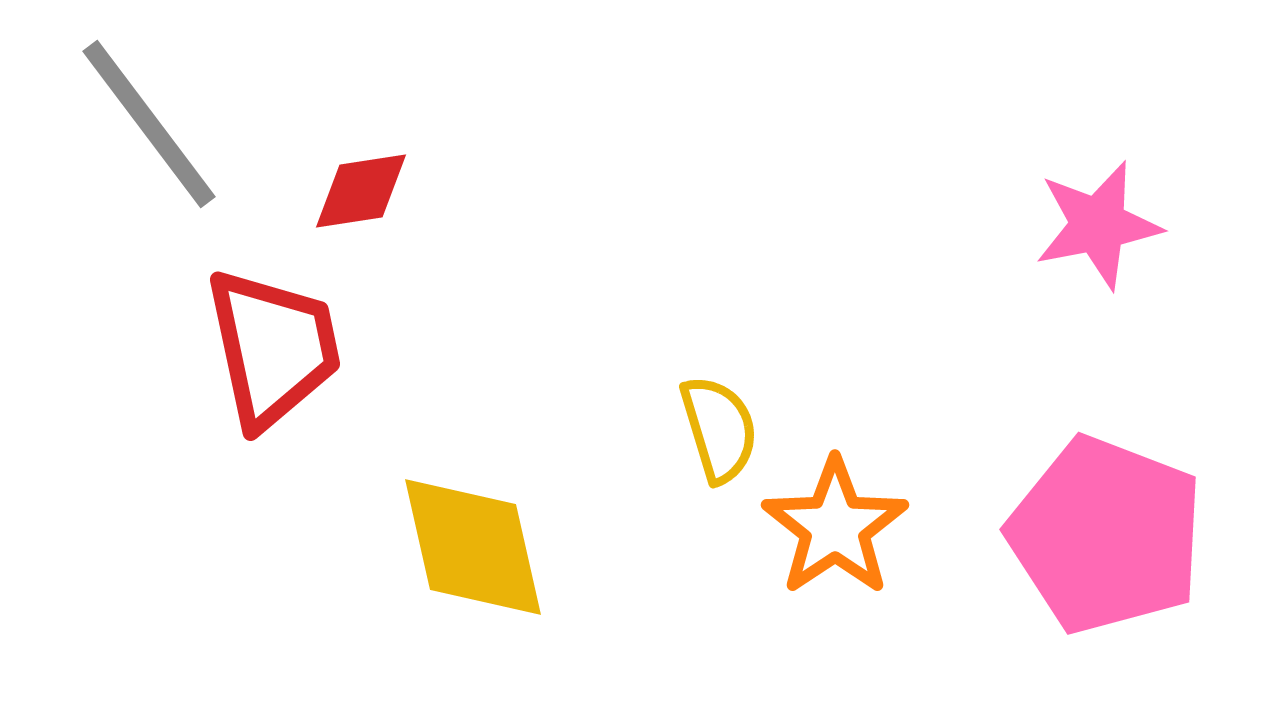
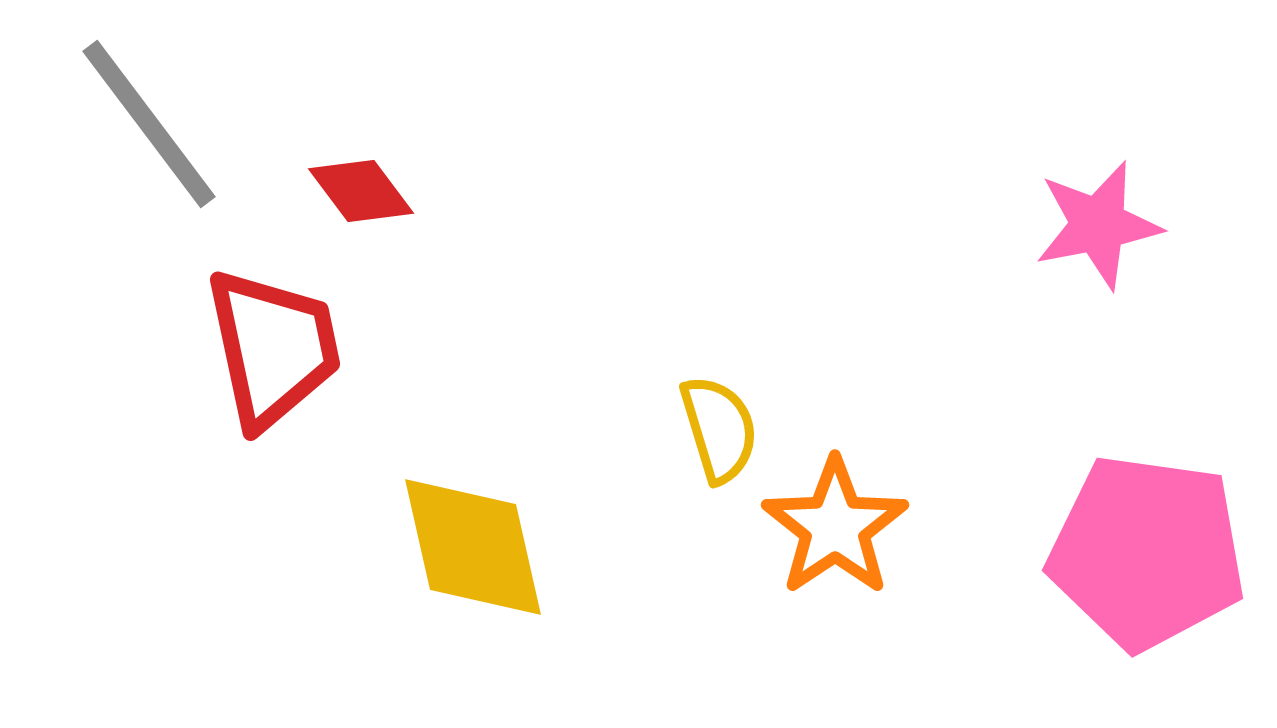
red diamond: rotated 62 degrees clockwise
pink pentagon: moved 41 px right, 17 px down; rotated 13 degrees counterclockwise
